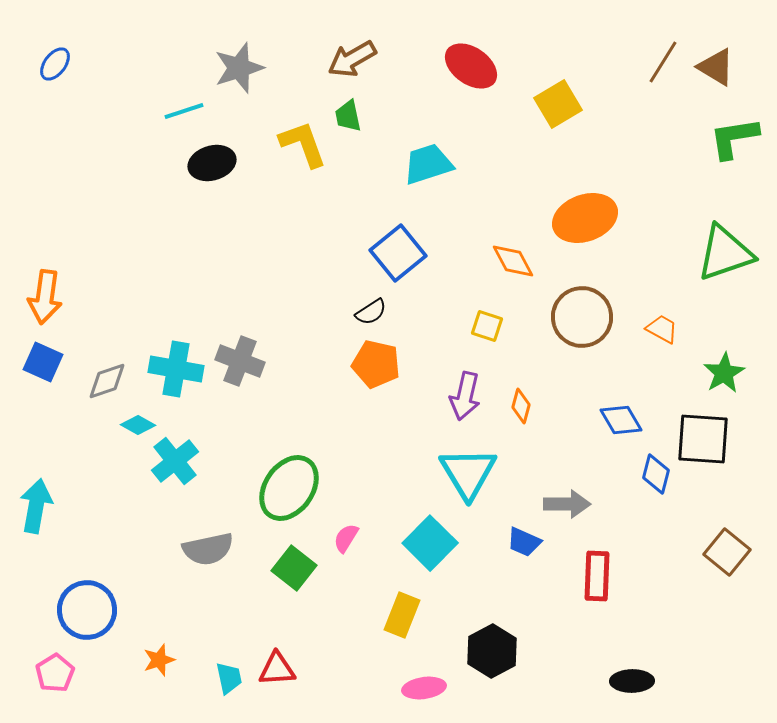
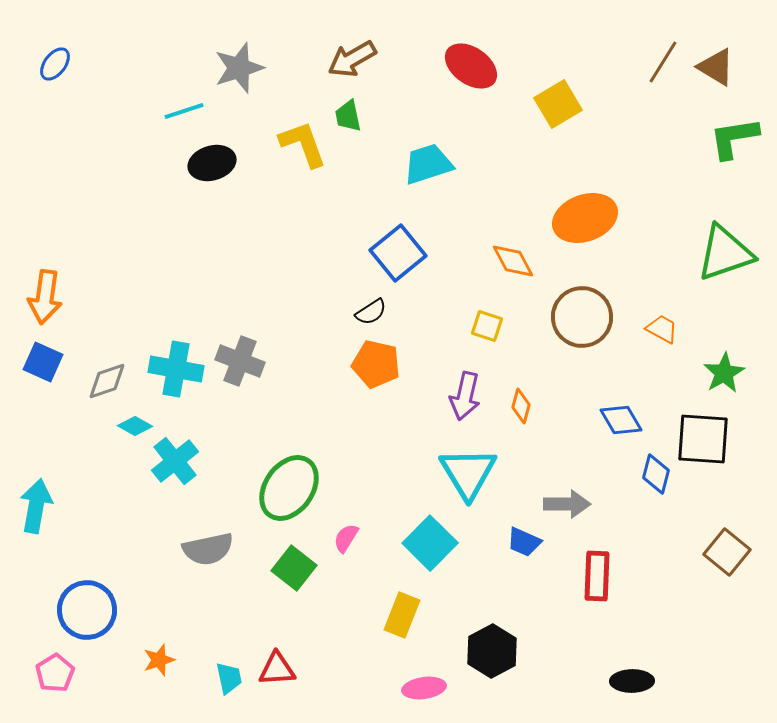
cyan diamond at (138, 425): moved 3 px left, 1 px down
